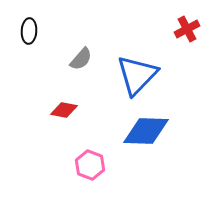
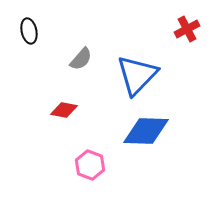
black ellipse: rotated 15 degrees counterclockwise
